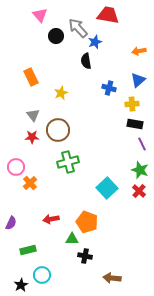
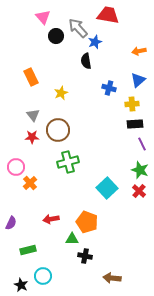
pink triangle: moved 3 px right, 2 px down
black rectangle: rotated 14 degrees counterclockwise
cyan circle: moved 1 px right, 1 px down
black star: rotated 16 degrees counterclockwise
